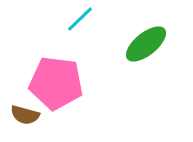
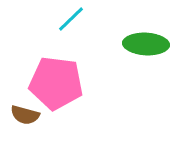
cyan line: moved 9 px left
green ellipse: rotated 42 degrees clockwise
